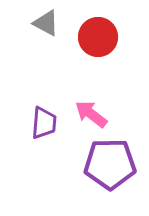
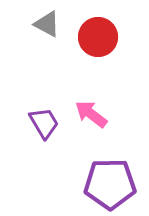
gray triangle: moved 1 px right, 1 px down
purple trapezoid: rotated 36 degrees counterclockwise
purple pentagon: moved 20 px down
